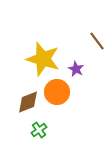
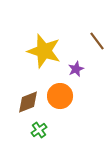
yellow star: moved 1 px right, 8 px up
purple star: rotated 21 degrees clockwise
orange circle: moved 3 px right, 4 px down
